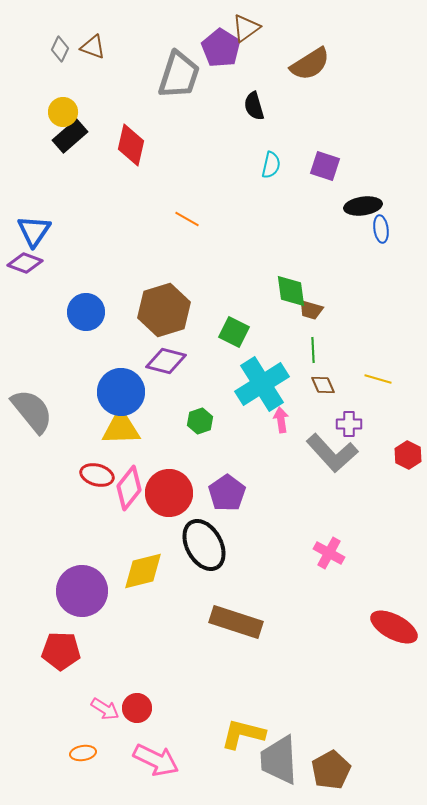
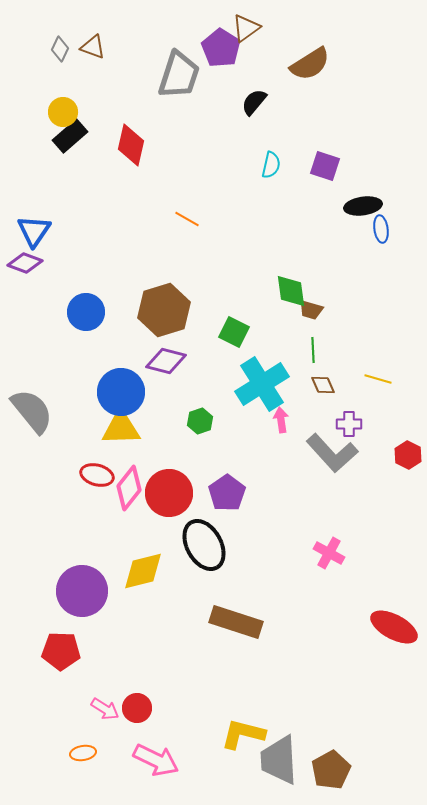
black semicircle at (254, 106): moved 4 px up; rotated 56 degrees clockwise
